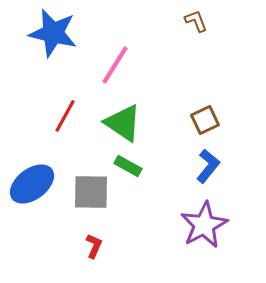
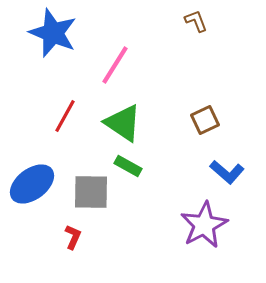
blue star: rotated 9 degrees clockwise
blue L-shape: moved 19 px right, 6 px down; rotated 92 degrees clockwise
red L-shape: moved 21 px left, 9 px up
